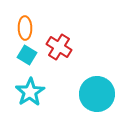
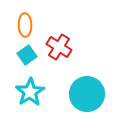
orange ellipse: moved 3 px up
cyan square: rotated 24 degrees clockwise
cyan circle: moved 10 px left
